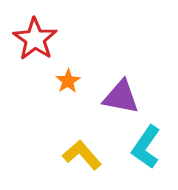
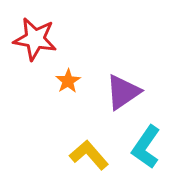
red star: rotated 24 degrees counterclockwise
purple triangle: moved 2 px right, 5 px up; rotated 45 degrees counterclockwise
yellow L-shape: moved 7 px right
